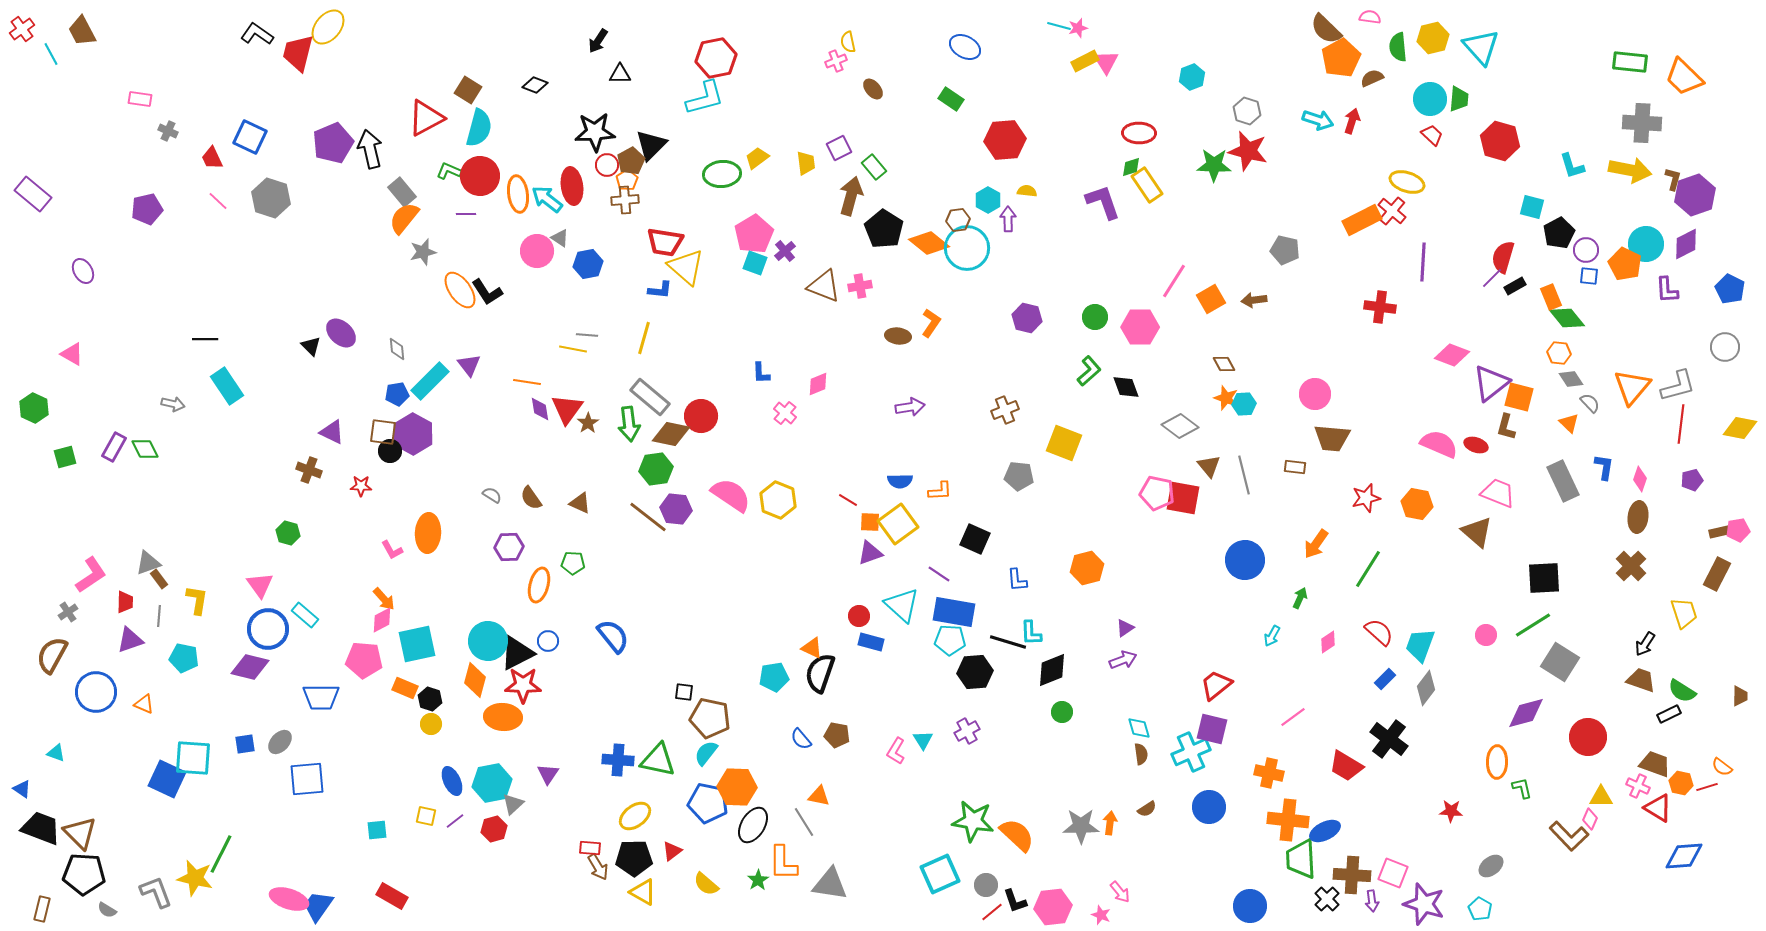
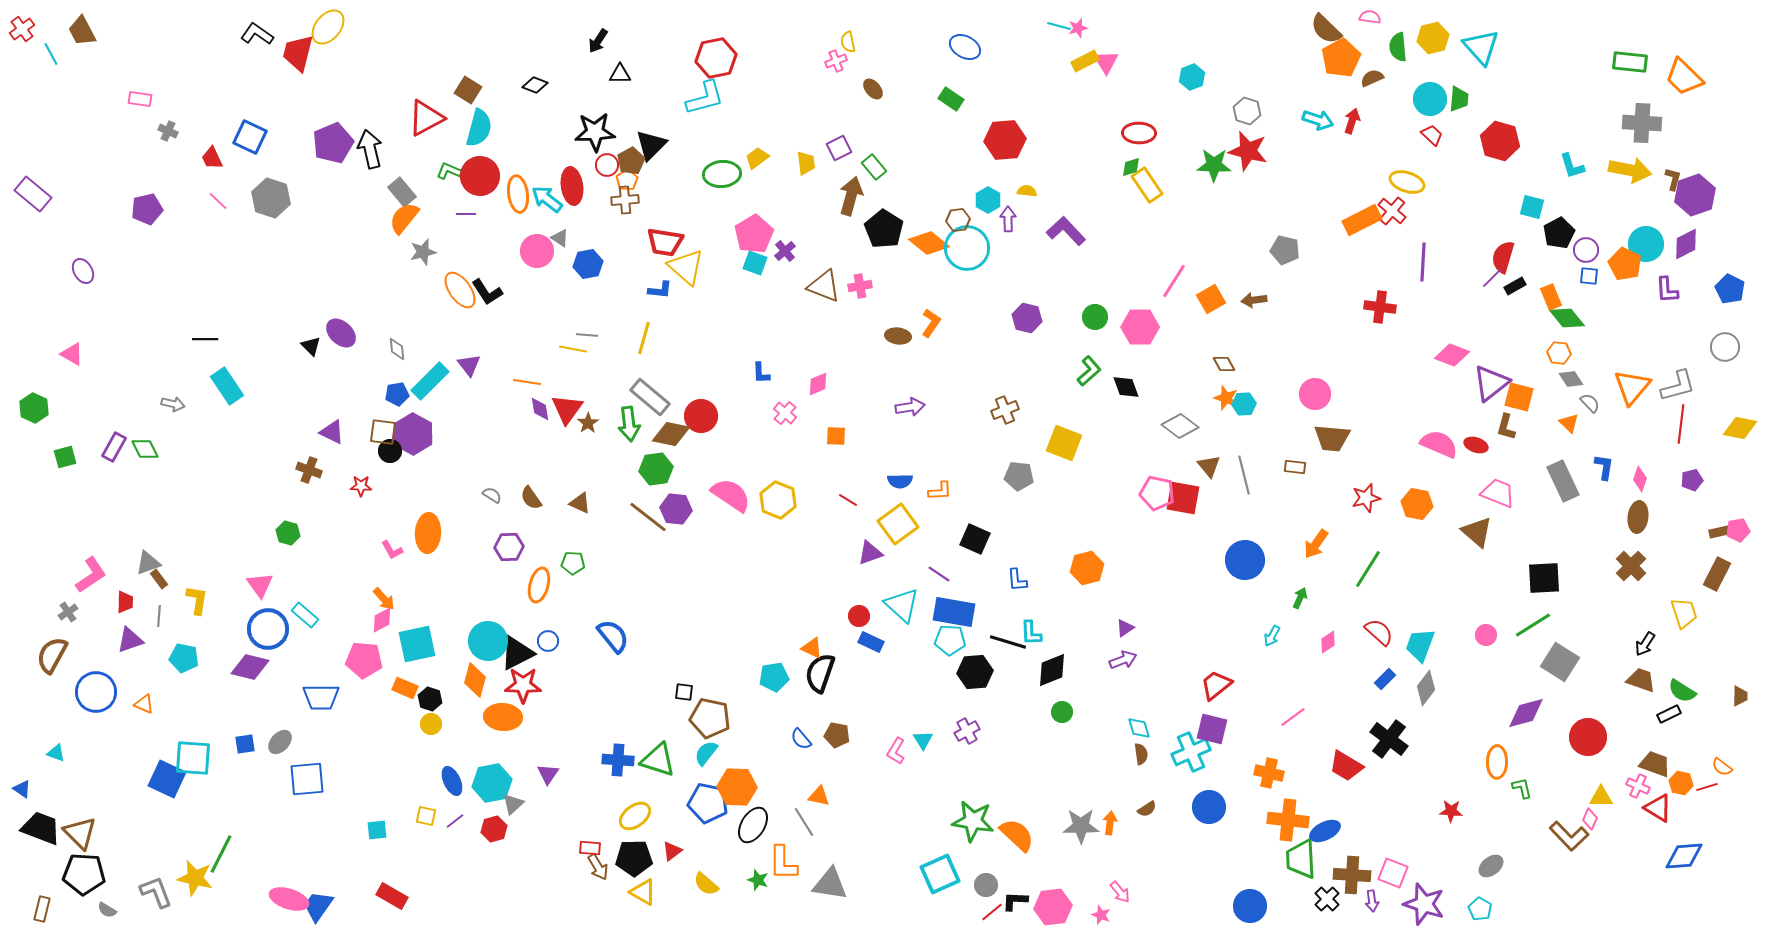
purple L-shape at (1103, 202): moved 37 px left, 29 px down; rotated 24 degrees counterclockwise
orange square at (870, 522): moved 34 px left, 86 px up
blue rectangle at (871, 642): rotated 10 degrees clockwise
green triangle at (658, 760): rotated 6 degrees clockwise
green star at (758, 880): rotated 20 degrees counterclockwise
black L-shape at (1015, 901): rotated 112 degrees clockwise
